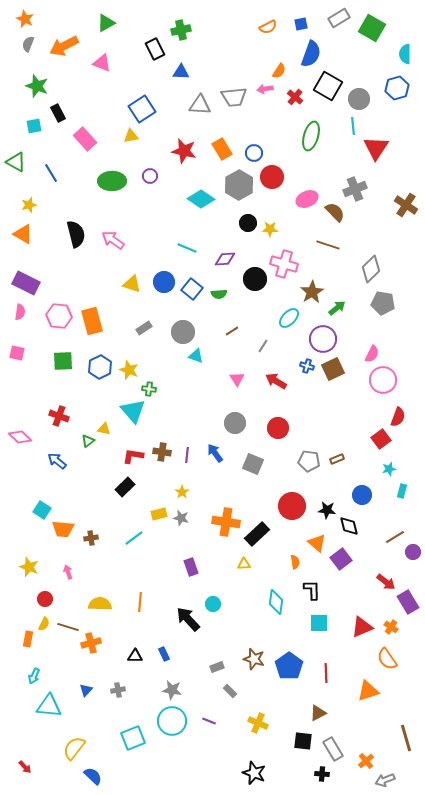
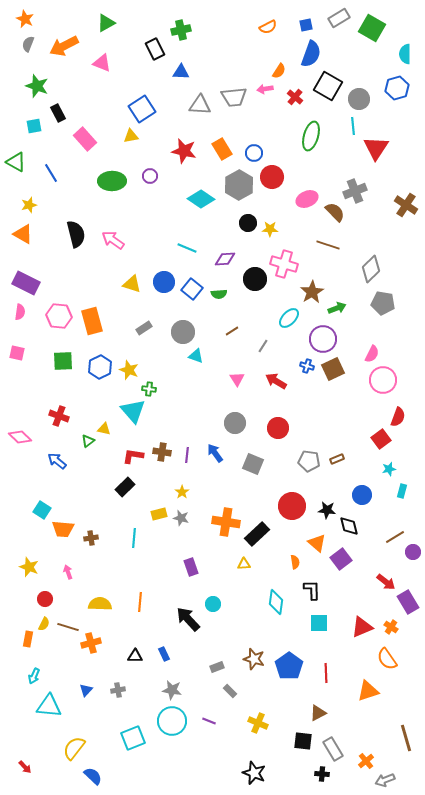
blue square at (301, 24): moved 5 px right, 1 px down
gray cross at (355, 189): moved 2 px down
green arrow at (337, 308): rotated 18 degrees clockwise
cyan line at (134, 538): rotated 48 degrees counterclockwise
